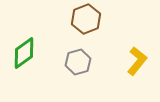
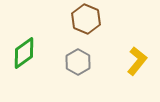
brown hexagon: rotated 16 degrees counterclockwise
gray hexagon: rotated 15 degrees counterclockwise
